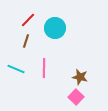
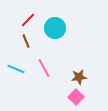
brown line: rotated 40 degrees counterclockwise
pink line: rotated 30 degrees counterclockwise
brown star: moved 1 px left; rotated 21 degrees counterclockwise
